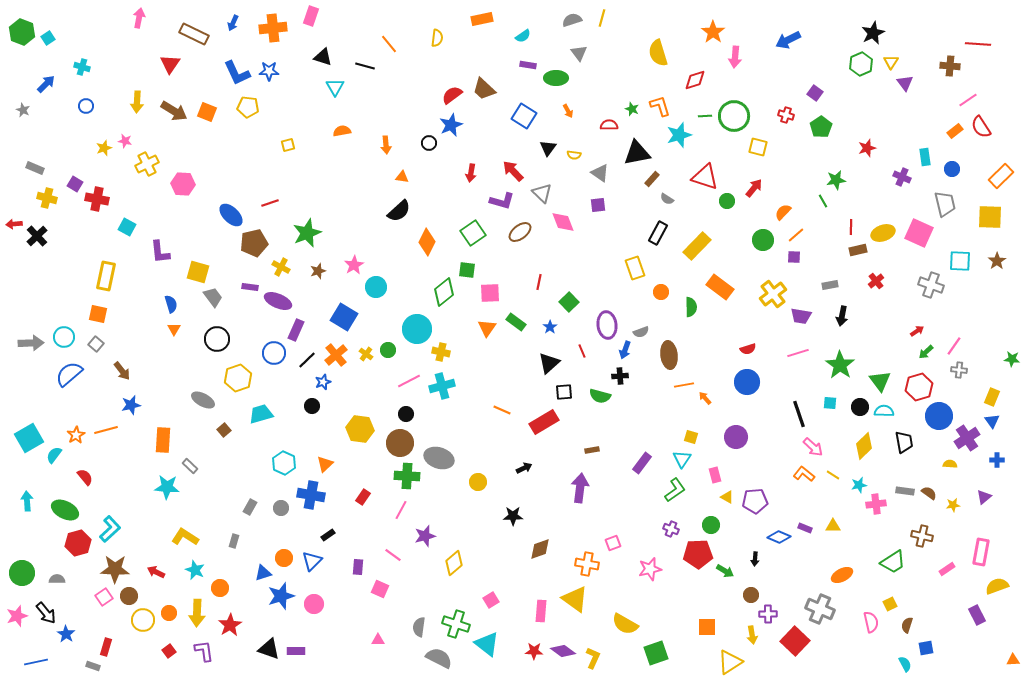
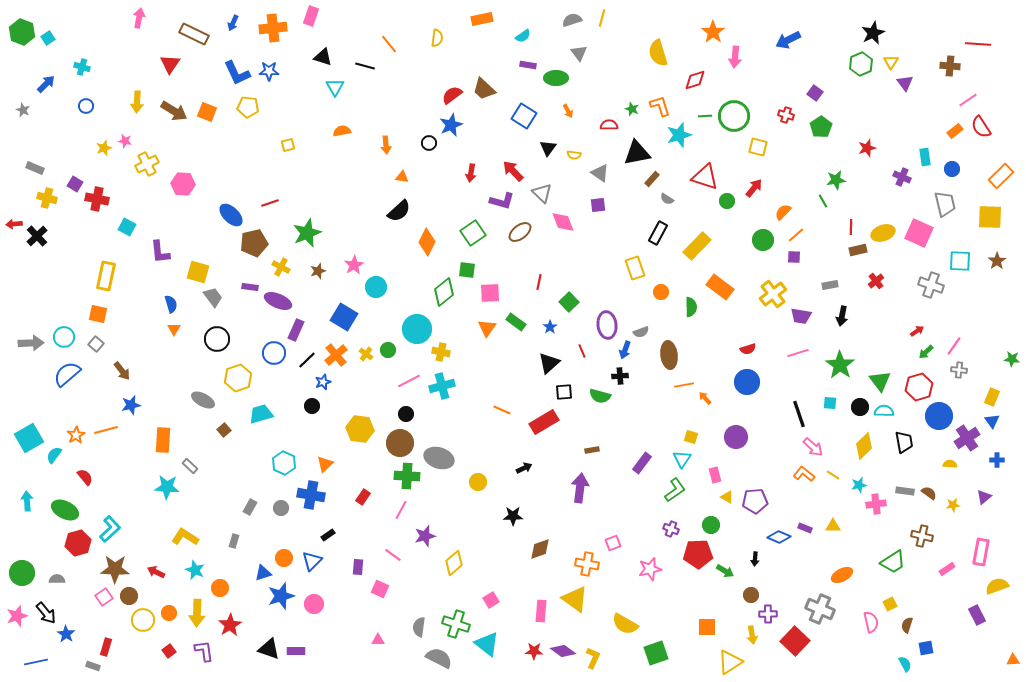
blue semicircle at (69, 374): moved 2 px left
